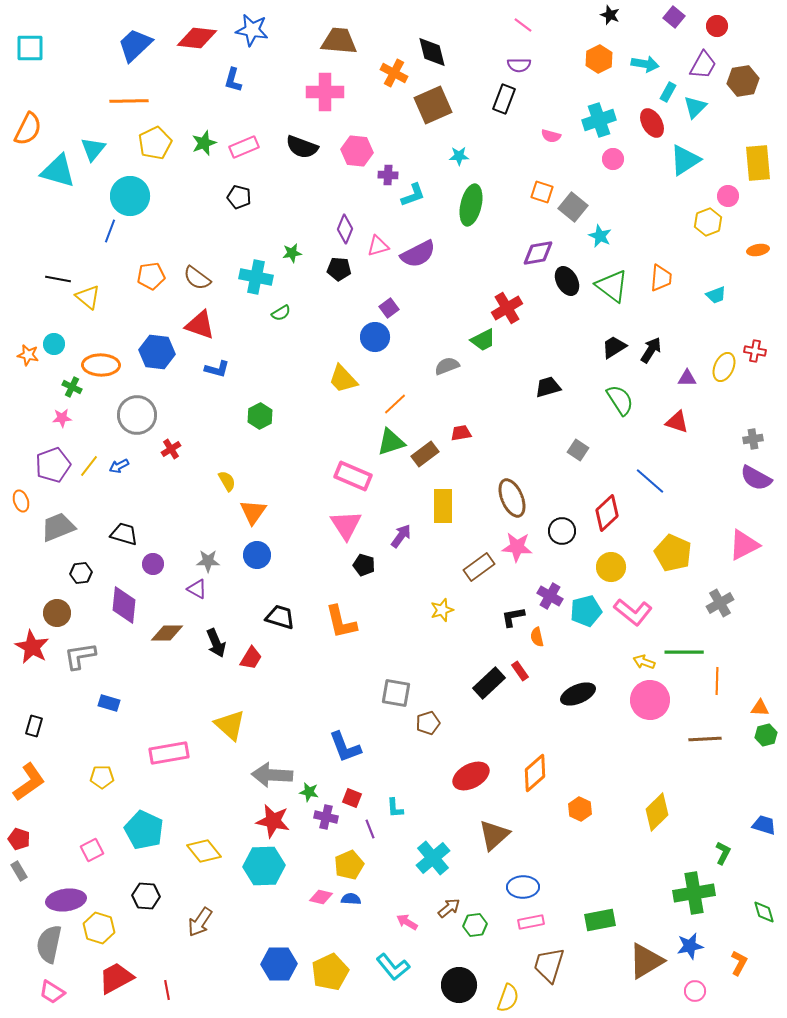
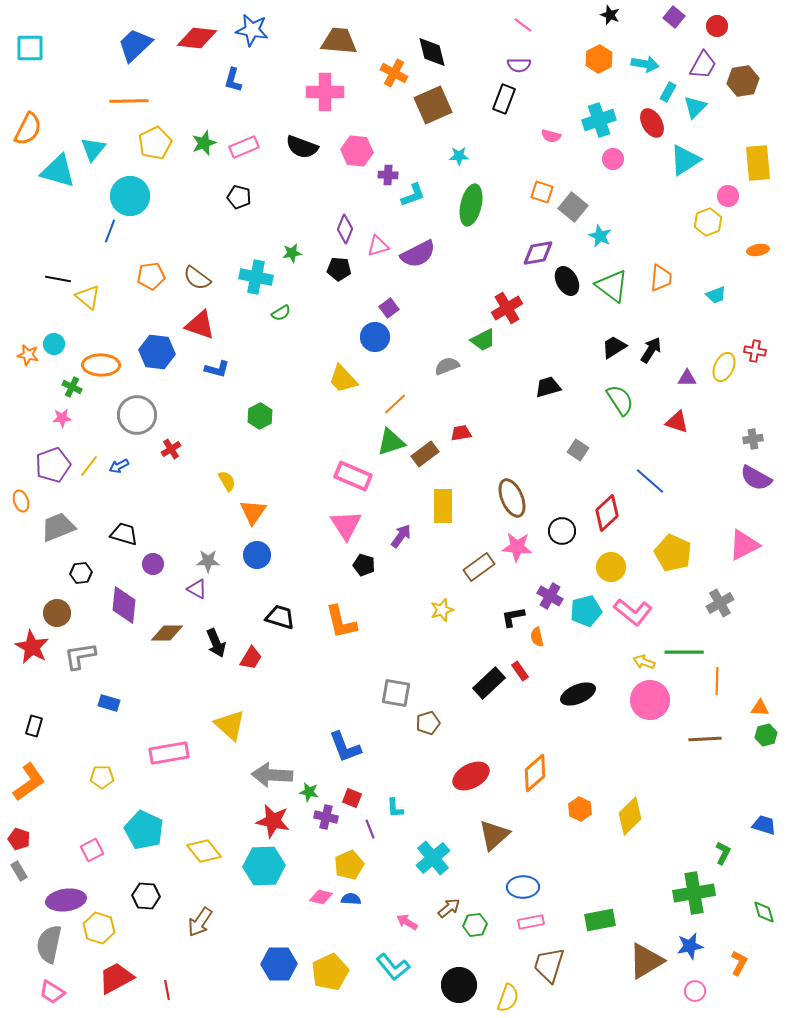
yellow diamond at (657, 812): moved 27 px left, 4 px down
